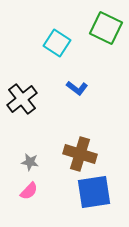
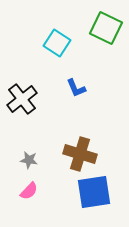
blue L-shape: moved 1 px left; rotated 30 degrees clockwise
gray star: moved 1 px left, 2 px up
